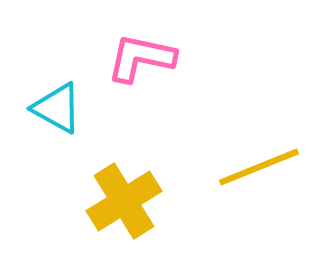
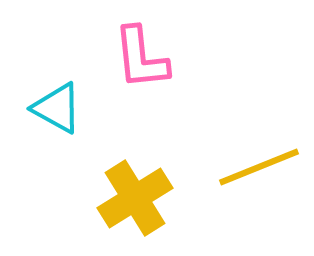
pink L-shape: rotated 108 degrees counterclockwise
yellow cross: moved 11 px right, 3 px up
